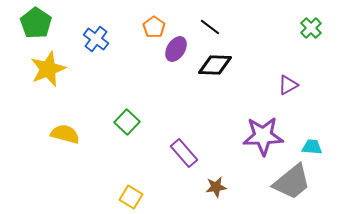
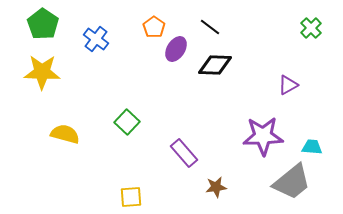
green pentagon: moved 7 px right, 1 px down
yellow star: moved 6 px left, 3 px down; rotated 24 degrees clockwise
yellow square: rotated 35 degrees counterclockwise
